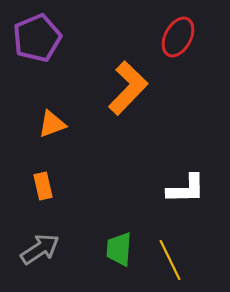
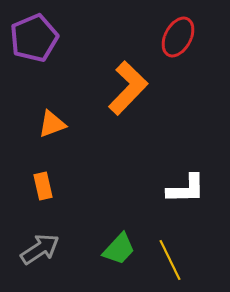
purple pentagon: moved 3 px left
green trapezoid: rotated 141 degrees counterclockwise
